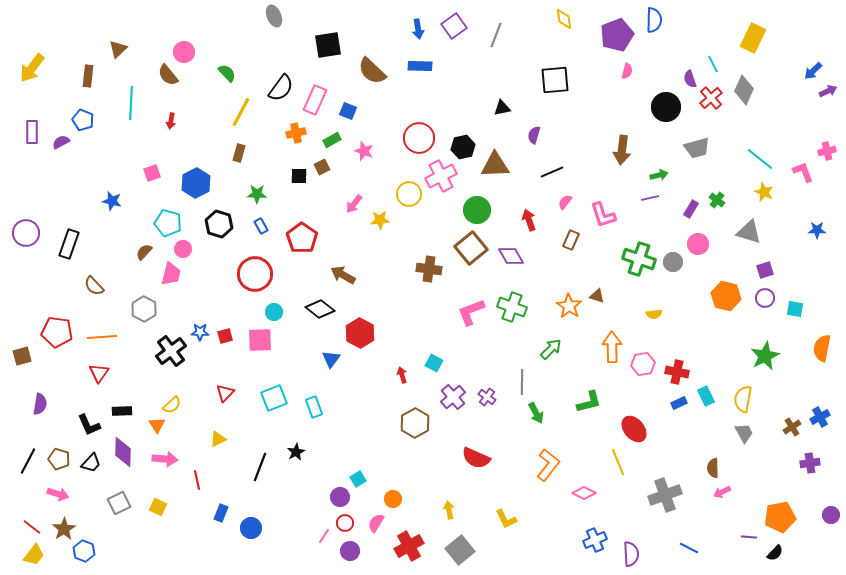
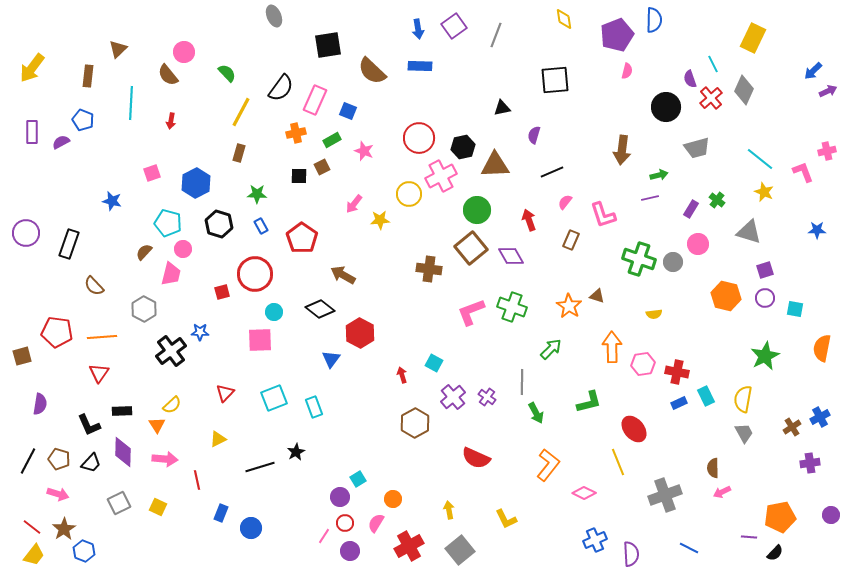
red square at (225, 336): moved 3 px left, 44 px up
black line at (260, 467): rotated 52 degrees clockwise
